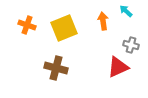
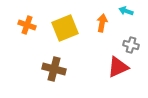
cyan arrow: rotated 24 degrees counterclockwise
orange arrow: moved 1 px left, 2 px down; rotated 18 degrees clockwise
yellow square: moved 1 px right
brown cross: moved 2 px left, 1 px down
